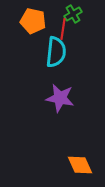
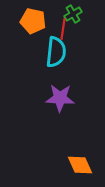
purple star: rotated 8 degrees counterclockwise
